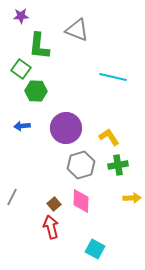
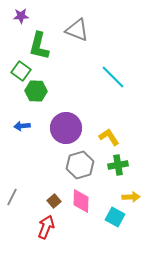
green L-shape: rotated 8 degrees clockwise
green square: moved 2 px down
cyan line: rotated 32 degrees clockwise
gray hexagon: moved 1 px left
yellow arrow: moved 1 px left, 1 px up
brown square: moved 3 px up
red arrow: moved 5 px left; rotated 35 degrees clockwise
cyan square: moved 20 px right, 32 px up
